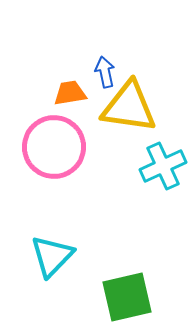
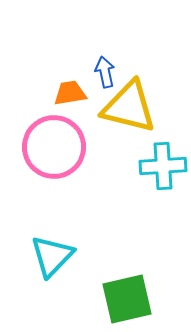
yellow triangle: rotated 6 degrees clockwise
cyan cross: rotated 21 degrees clockwise
green square: moved 2 px down
